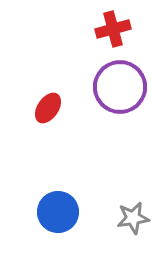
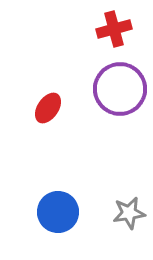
red cross: moved 1 px right
purple circle: moved 2 px down
gray star: moved 4 px left, 5 px up
